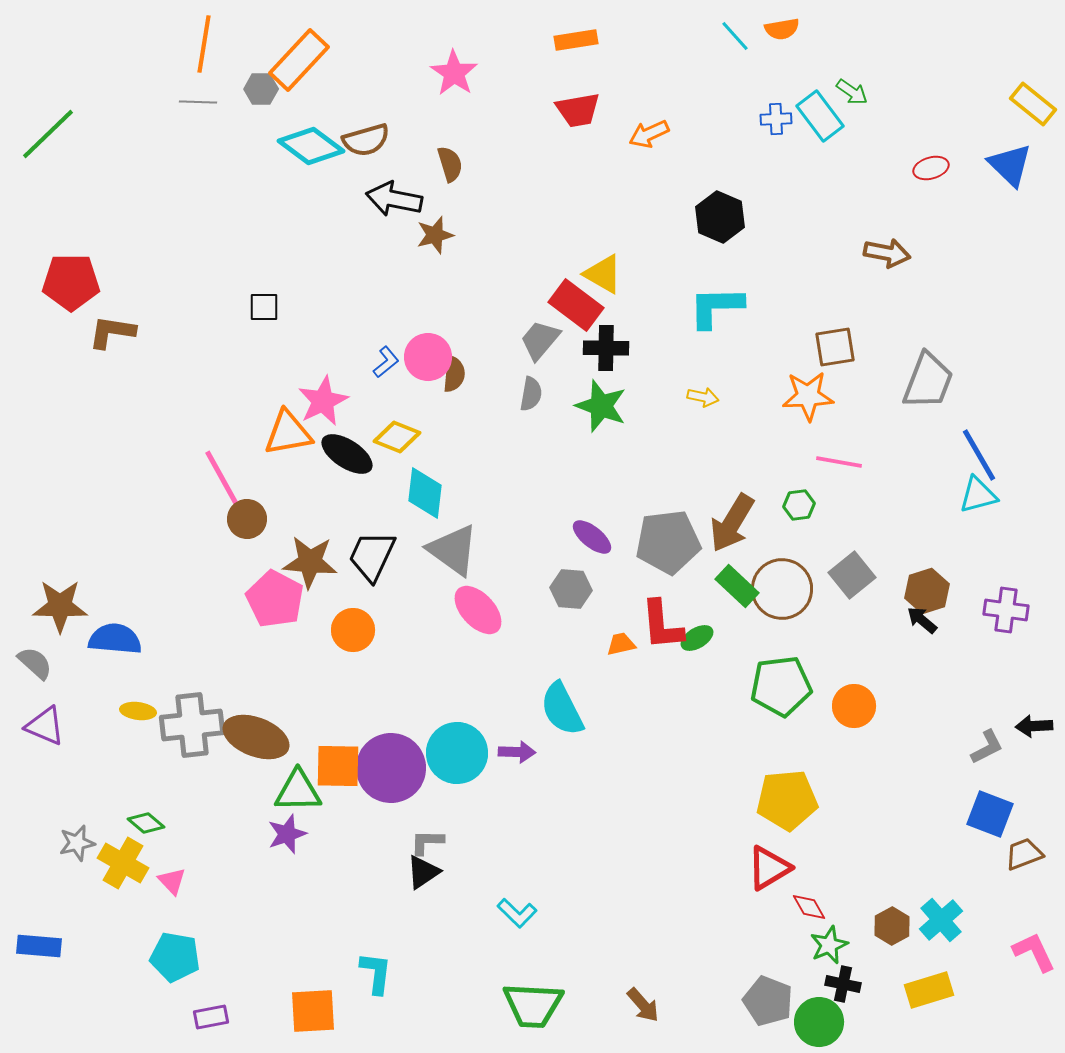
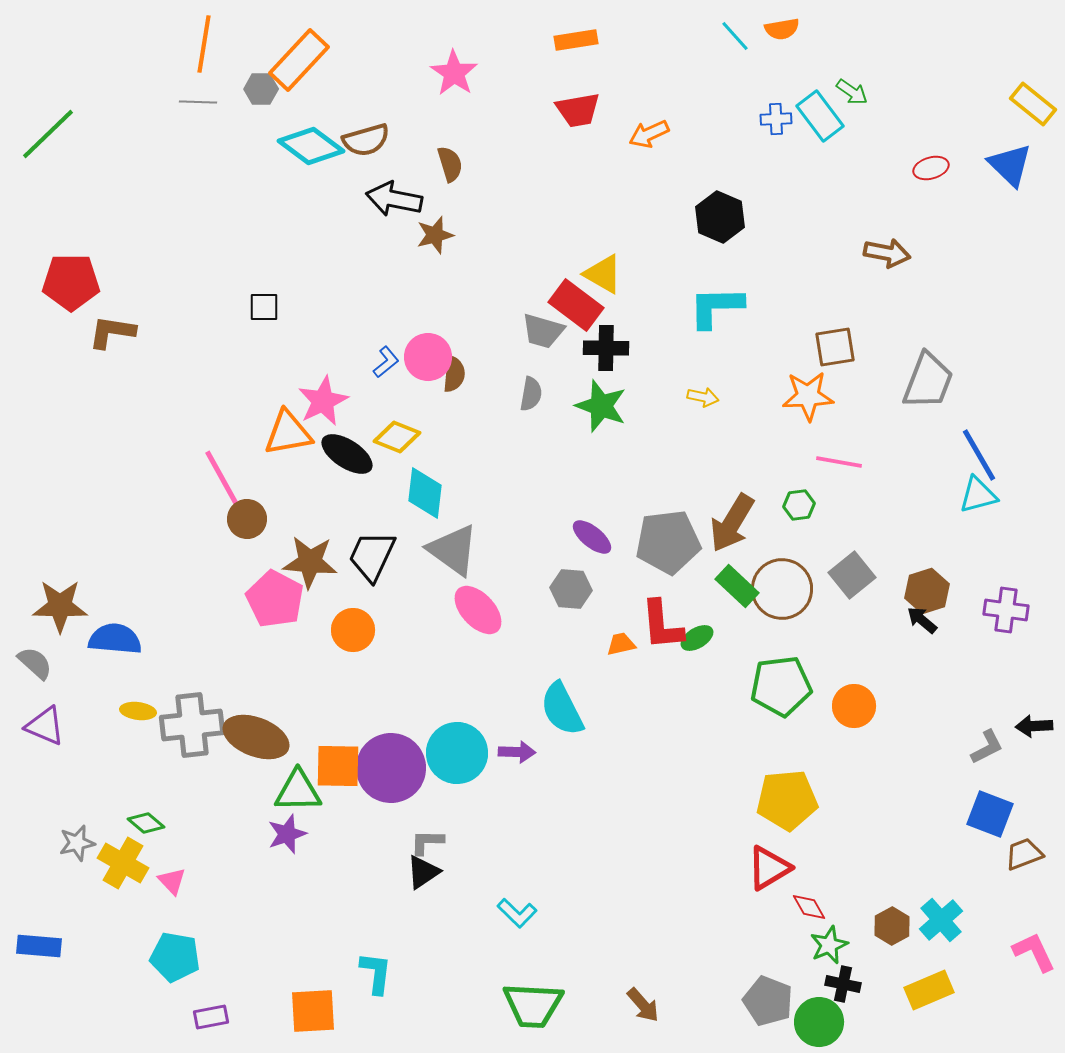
gray trapezoid at (540, 340): moved 3 px right, 9 px up; rotated 114 degrees counterclockwise
yellow rectangle at (929, 990): rotated 6 degrees counterclockwise
